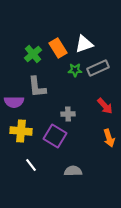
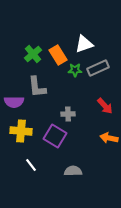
orange rectangle: moved 7 px down
orange arrow: rotated 120 degrees clockwise
